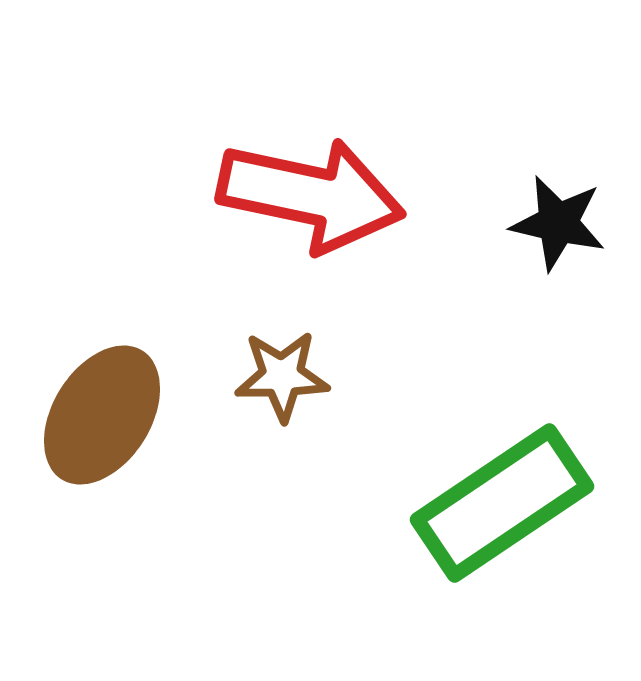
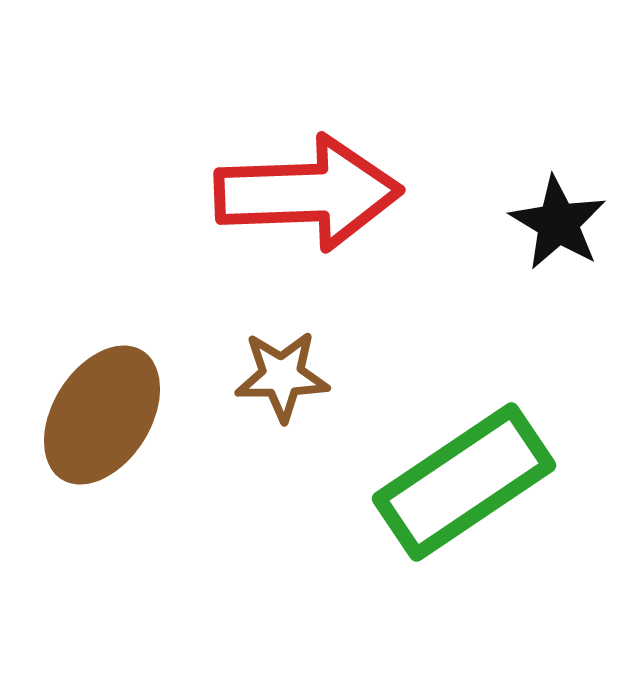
red arrow: moved 3 px left, 2 px up; rotated 14 degrees counterclockwise
black star: rotated 18 degrees clockwise
green rectangle: moved 38 px left, 21 px up
